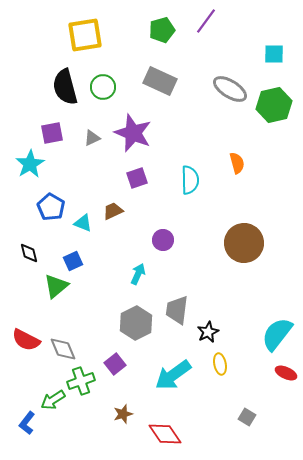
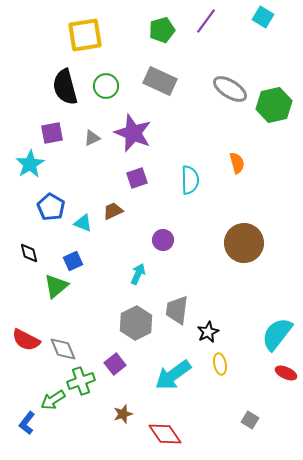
cyan square at (274, 54): moved 11 px left, 37 px up; rotated 30 degrees clockwise
green circle at (103, 87): moved 3 px right, 1 px up
gray square at (247, 417): moved 3 px right, 3 px down
